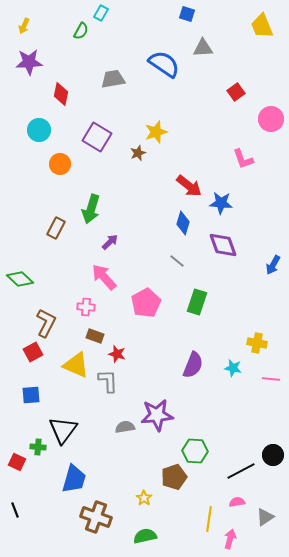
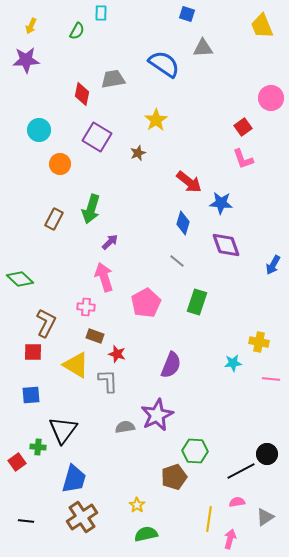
cyan rectangle at (101, 13): rotated 28 degrees counterclockwise
yellow arrow at (24, 26): moved 7 px right
green semicircle at (81, 31): moved 4 px left
purple star at (29, 62): moved 3 px left, 2 px up
red square at (236, 92): moved 7 px right, 35 px down
red diamond at (61, 94): moved 21 px right
pink circle at (271, 119): moved 21 px up
yellow star at (156, 132): moved 12 px up; rotated 15 degrees counterclockwise
red arrow at (189, 186): moved 4 px up
brown rectangle at (56, 228): moved 2 px left, 9 px up
purple diamond at (223, 245): moved 3 px right
pink arrow at (104, 277): rotated 24 degrees clockwise
yellow cross at (257, 343): moved 2 px right, 1 px up
red square at (33, 352): rotated 30 degrees clockwise
yellow triangle at (76, 365): rotated 8 degrees clockwise
purple semicircle at (193, 365): moved 22 px left
cyan star at (233, 368): moved 5 px up; rotated 18 degrees counterclockwise
purple star at (157, 415): rotated 20 degrees counterclockwise
black circle at (273, 455): moved 6 px left, 1 px up
red square at (17, 462): rotated 30 degrees clockwise
yellow star at (144, 498): moved 7 px left, 7 px down
black line at (15, 510): moved 11 px right, 11 px down; rotated 63 degrees counterclockwise
brown cross at (96, 517): moved 14 px left; rotated 36 degrees clockwise
green semicircle at (145, 536): moved 1 px right, 2 px up
